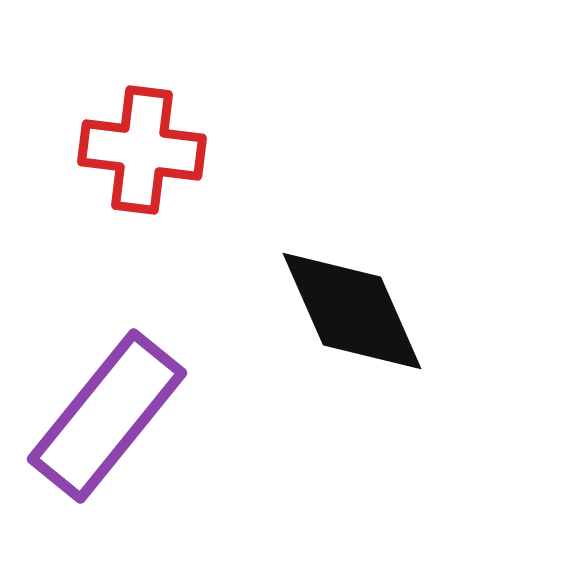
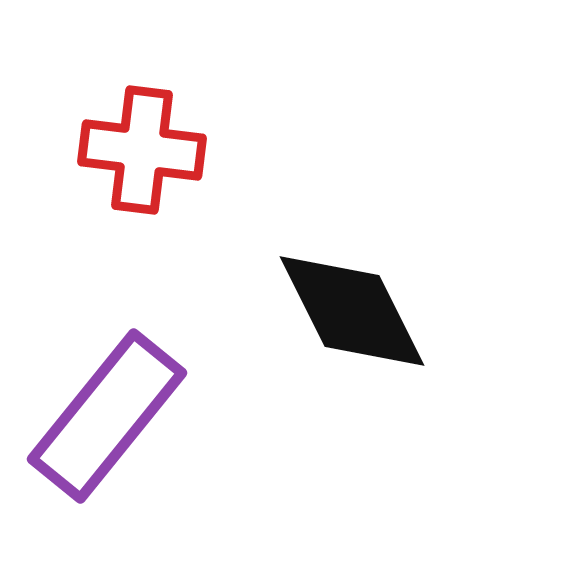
black diamond: rotated 3 degrees counterclockwise
